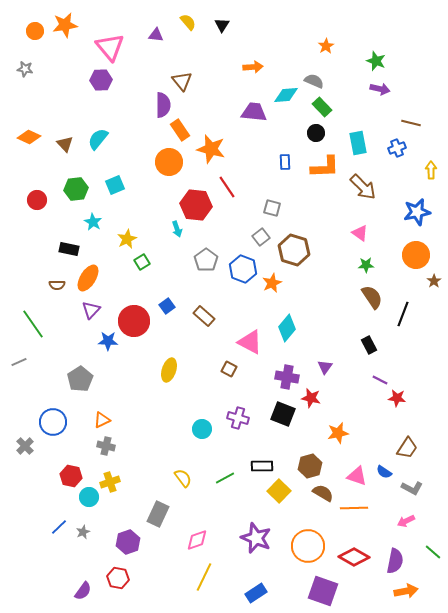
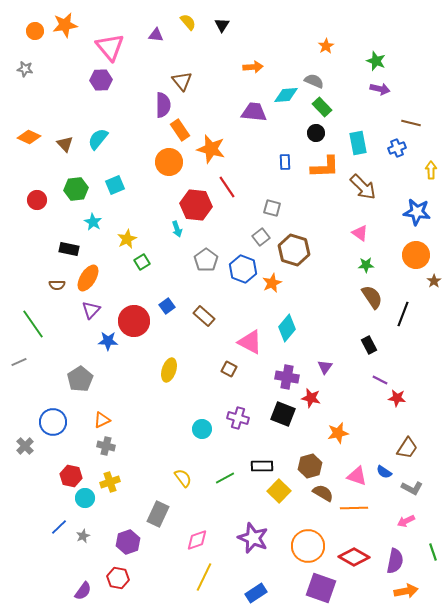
blue star at (417, 212): rotated 20 degrees clockwise
cyan circle at (89, 497): moved 4 px left, 1 px down
gray star at (83, 532): moved 4 px down
purple star at (256, 538): moved 3 px left
green line at (433, 552): rotated 30 degrees clockwise
purple square at (323, 591): moved 2 px left, 3 px up
